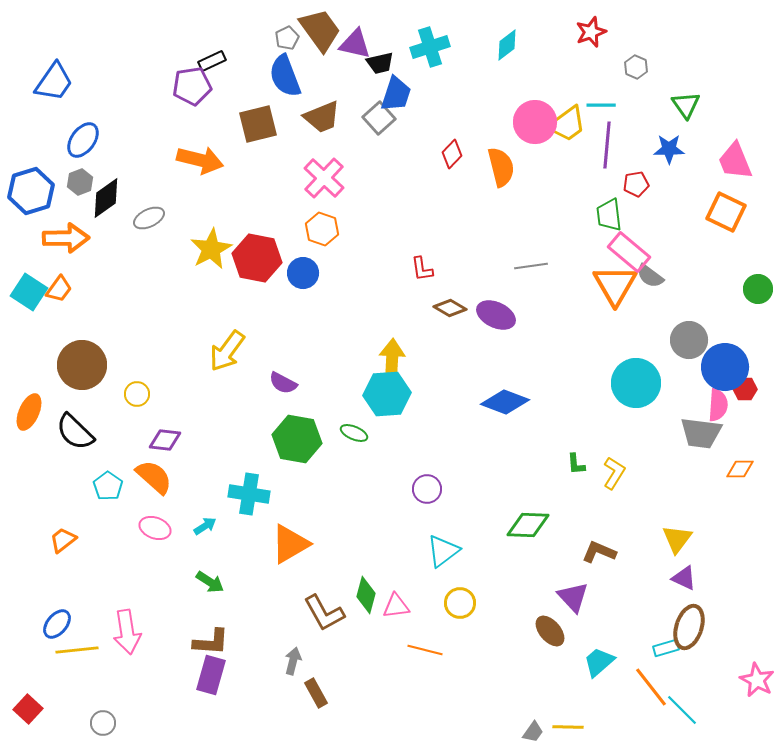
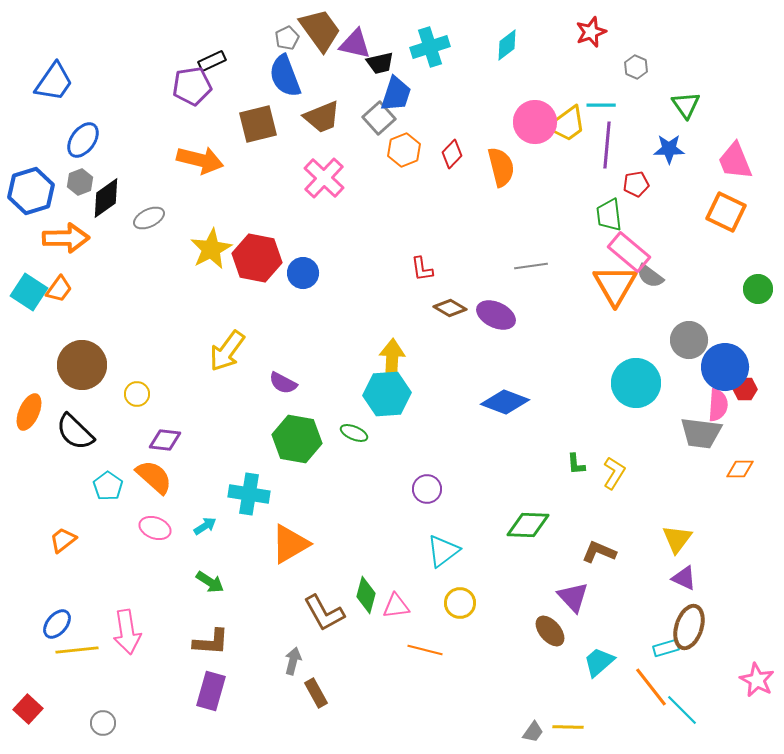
orange hexagon at (322, 229): moved 82 px right, 79 px up; rotated 20 degrees clockwise
purple rectangle at (211, 675): moved 16 px down
